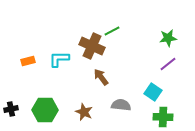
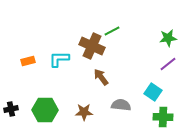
brown star: rotated 24 degrees counterclockwise
